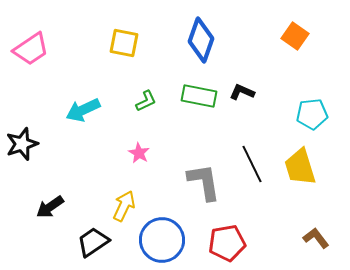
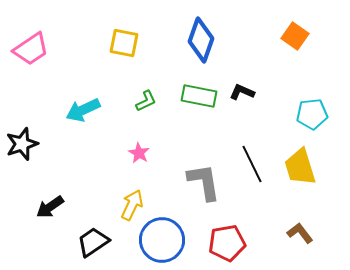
yellow arrow: moved 8 px right, 1 px up
brown L-shape: moved 16 px left, 5 px up
